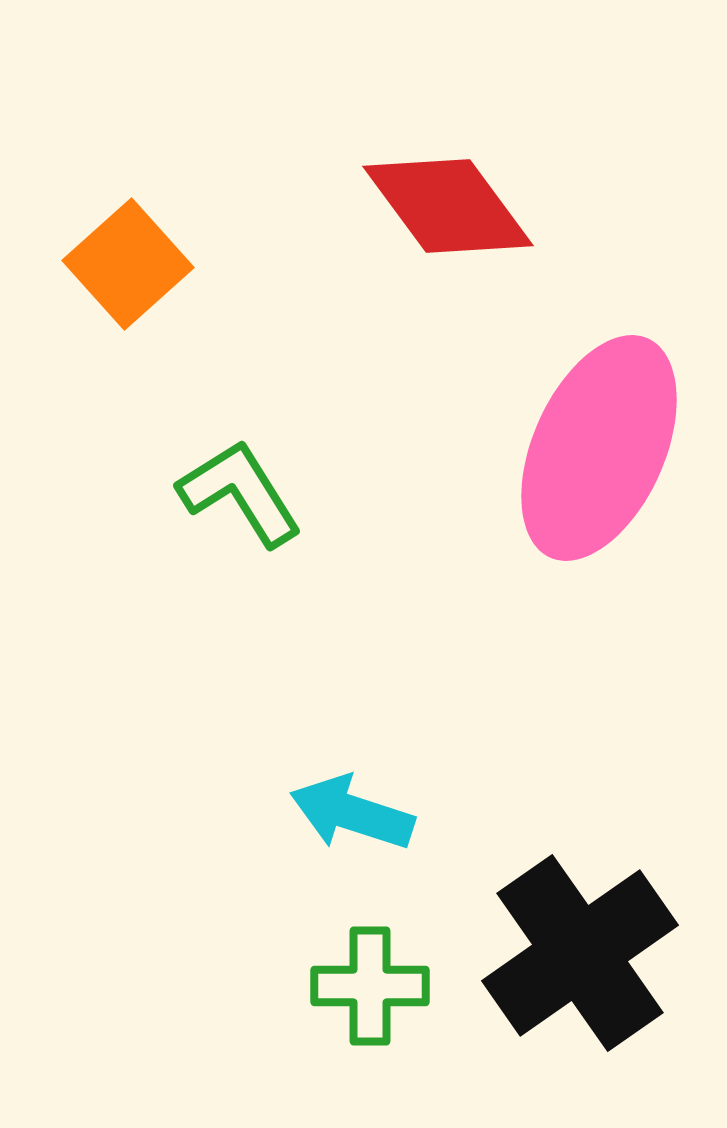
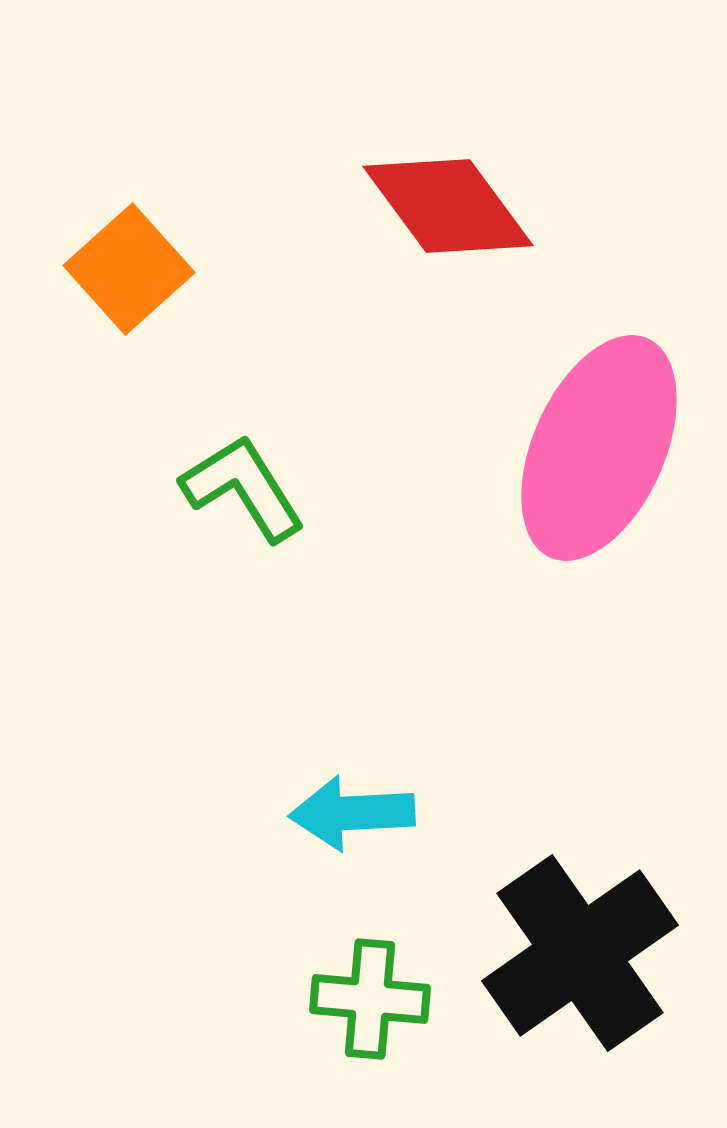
orange square: moved 1 px right, 5 px down
green L-shape: moved 3 px right, 5 px up
cyan arrow: rotated 21 degrees counterclockwise
green cross: moved 13 px down; rotated 5 degrees clockwise
